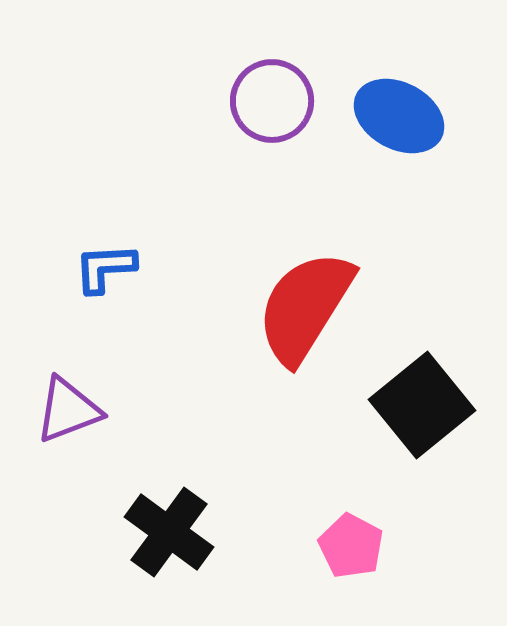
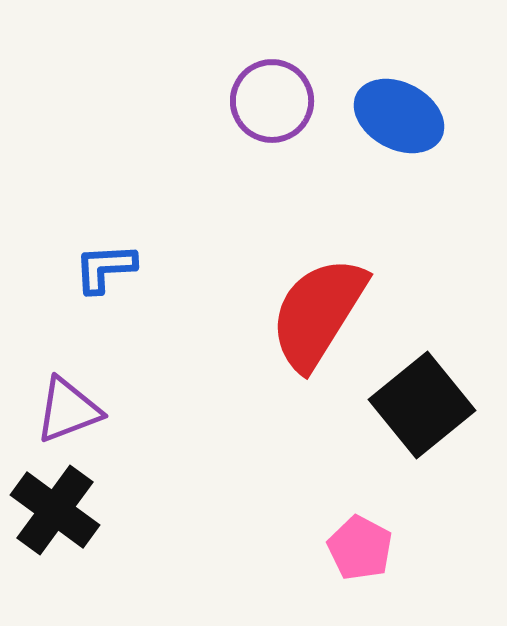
red semicircle: moved 13 px right, 6 px down
black cross: moved 114 px left, 22 px up
pink pentagon: moved 9 px right, 2 px down
